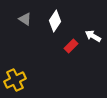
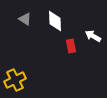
white diamond: rotated 35 degrees counterclockwise
red rectangle: rotated 56 degrees counterclockwise
